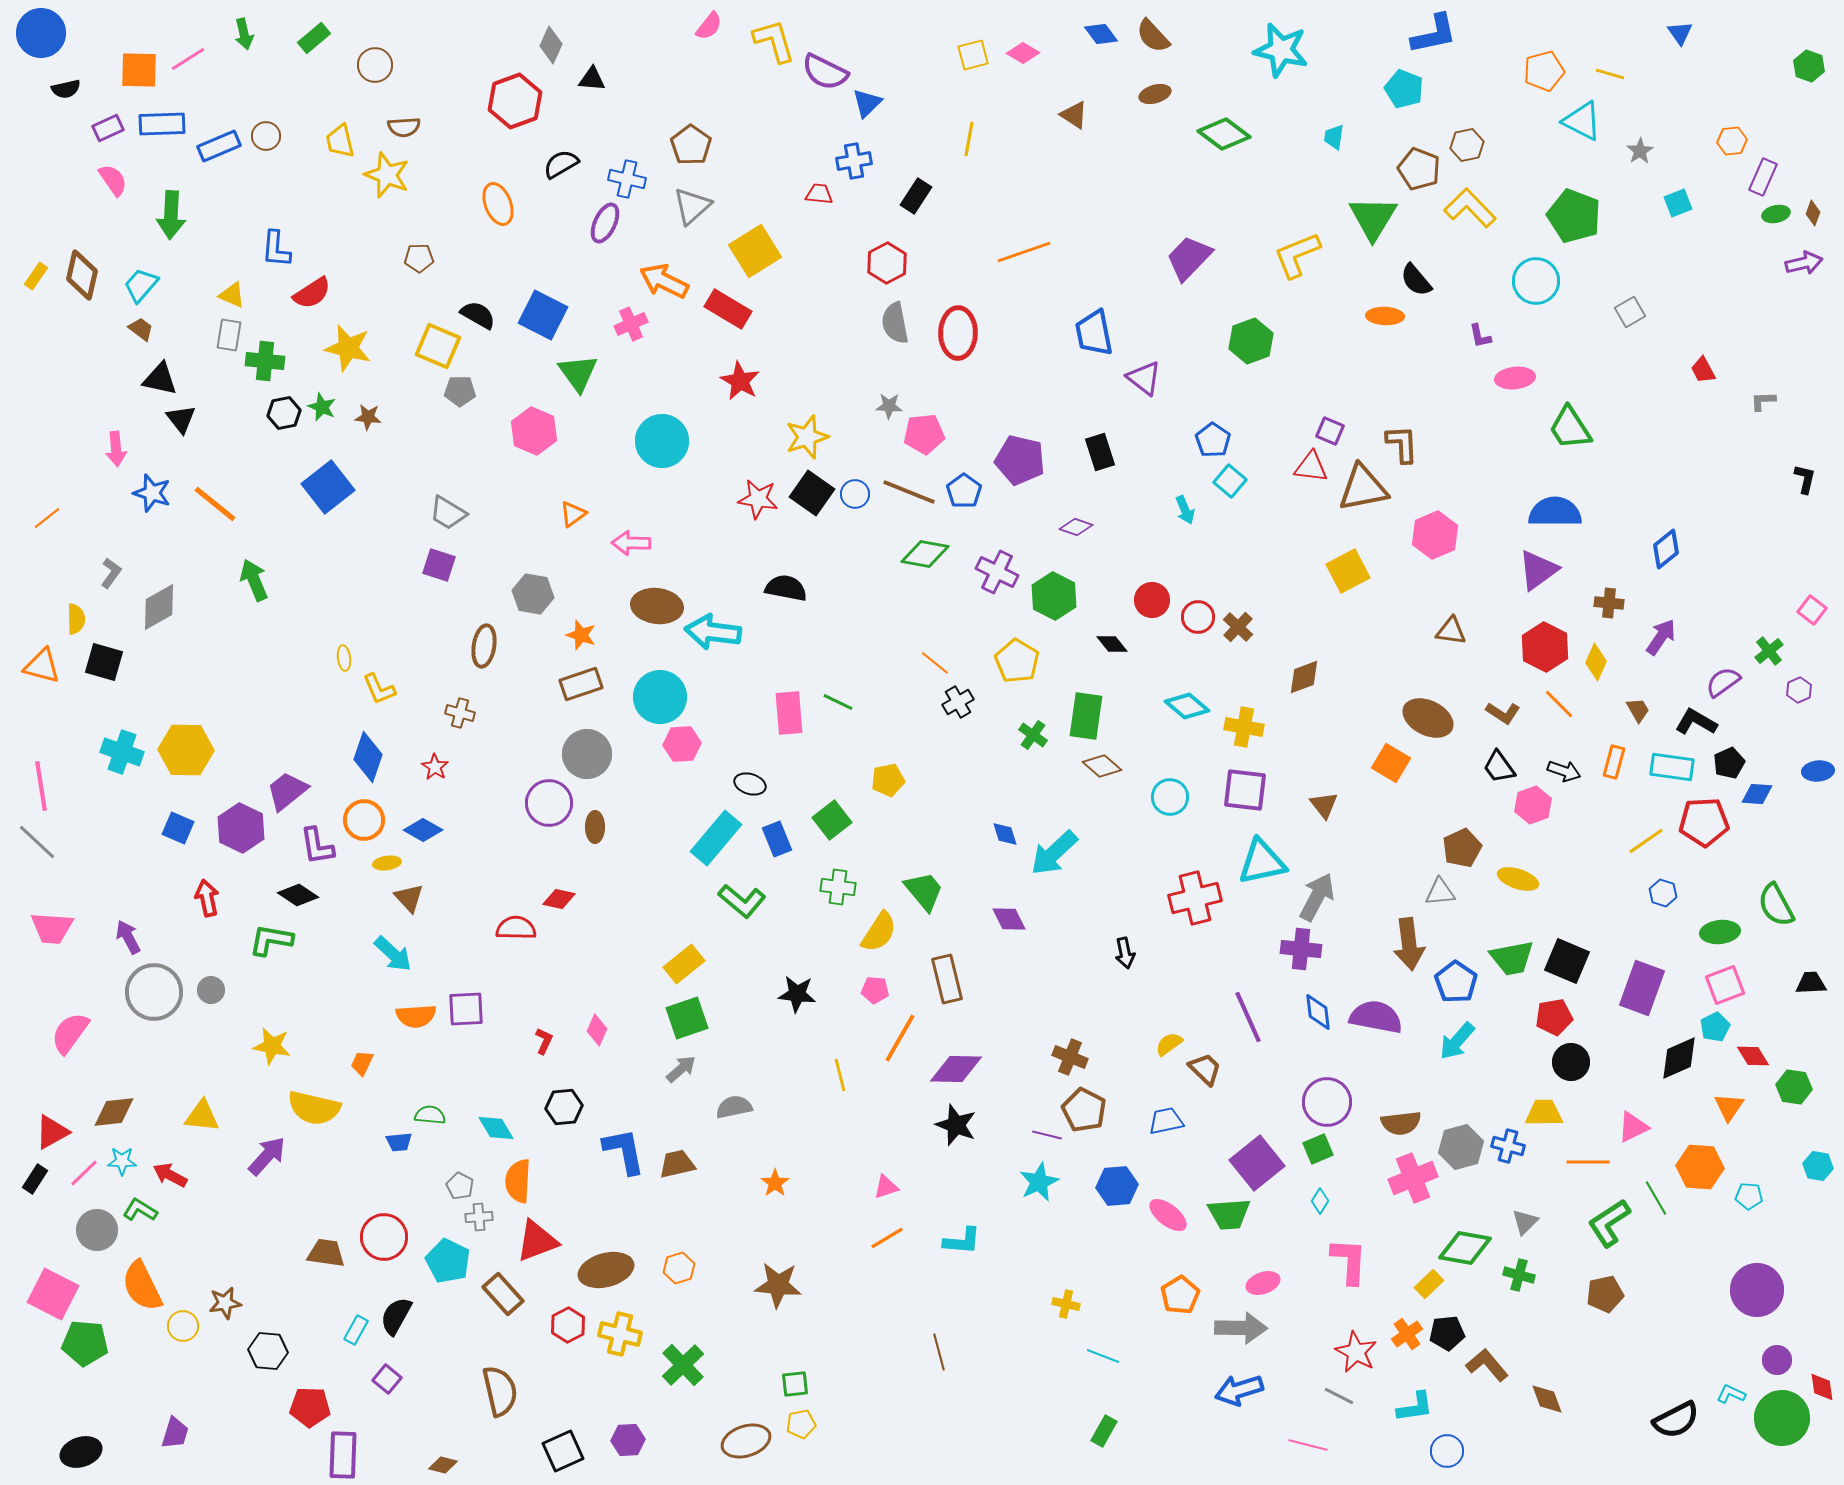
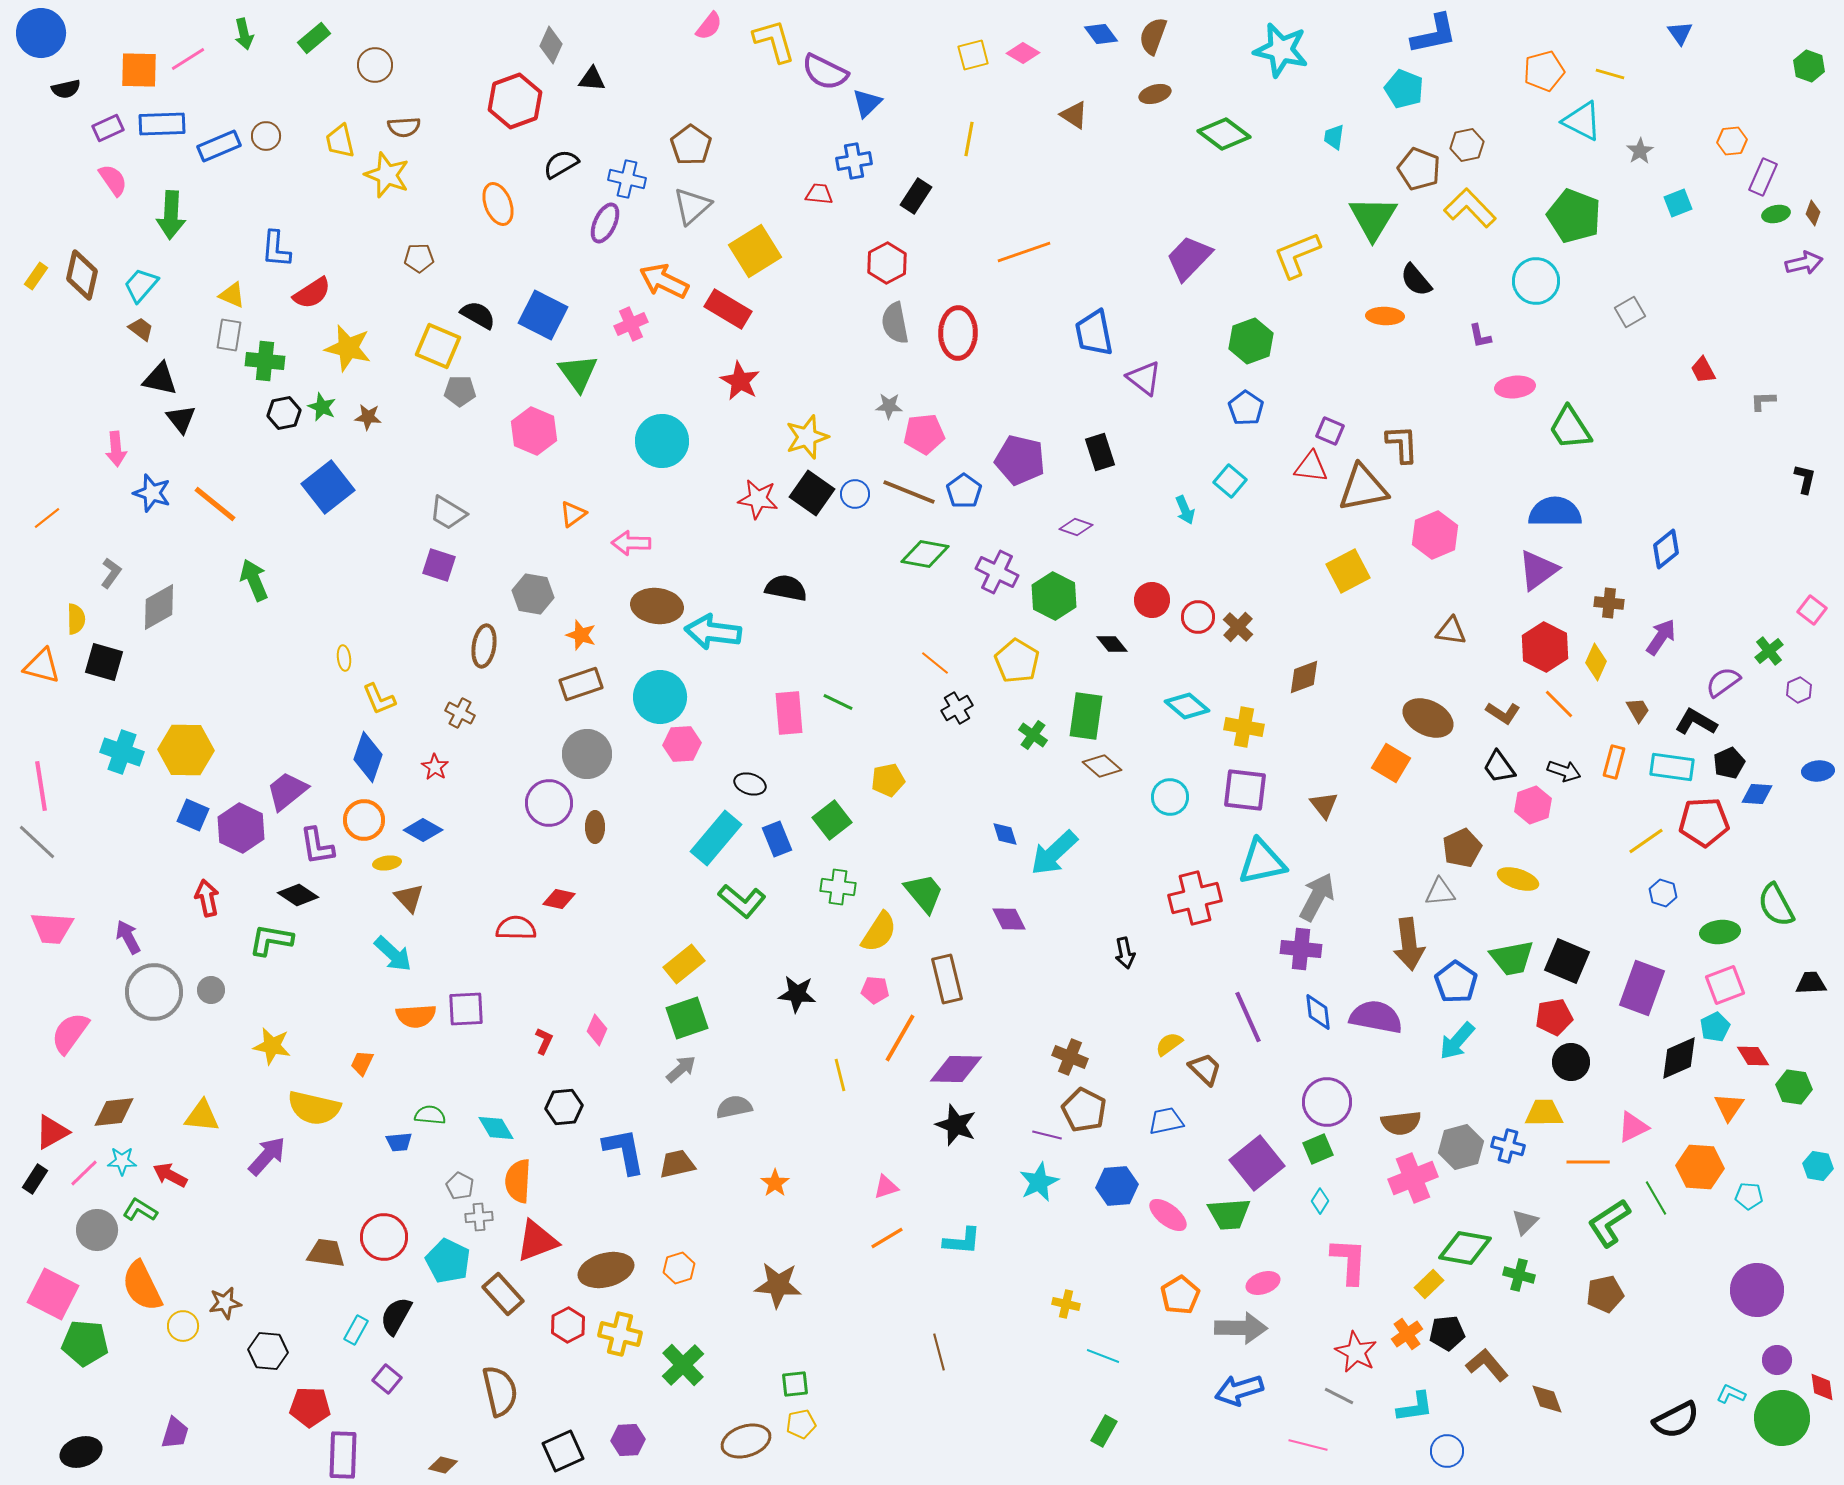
brown semicircle at (1153, 36): rotated 63 degrees clockwise
pink ellipse at (1515, 378): moved 9 px down
blue pentagon at (1213, 440): moved 33 px right, 32 px up
yellow L-shape at (379, 689): moved 10 px down
black cross at (958, 702): moved 1 px left, 6 px down
brown cross at (460, 713): rotated 12 degrees clockwise
blue square at (178, 828): moved 15 px right, 13 px up
green trapezoid at (924, 891): moved 2 px down
